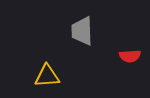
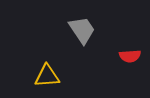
gray trapezoid: moved 1 px up; rotated 148 degrees clockwise
